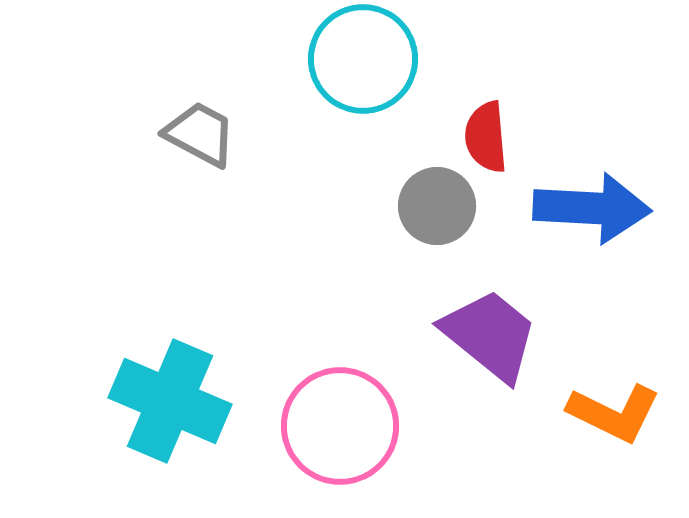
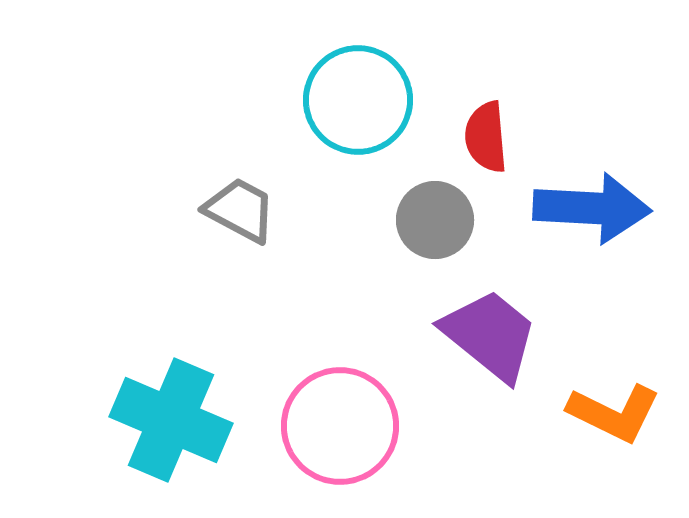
cyan circle: moved 5 px left, 41 px down
gray trapezoid: moved 40 px right, 76 px down
gray circle: moved 2 px left, 14 px down
cyan cross: moved 1 px right, 19 px down
